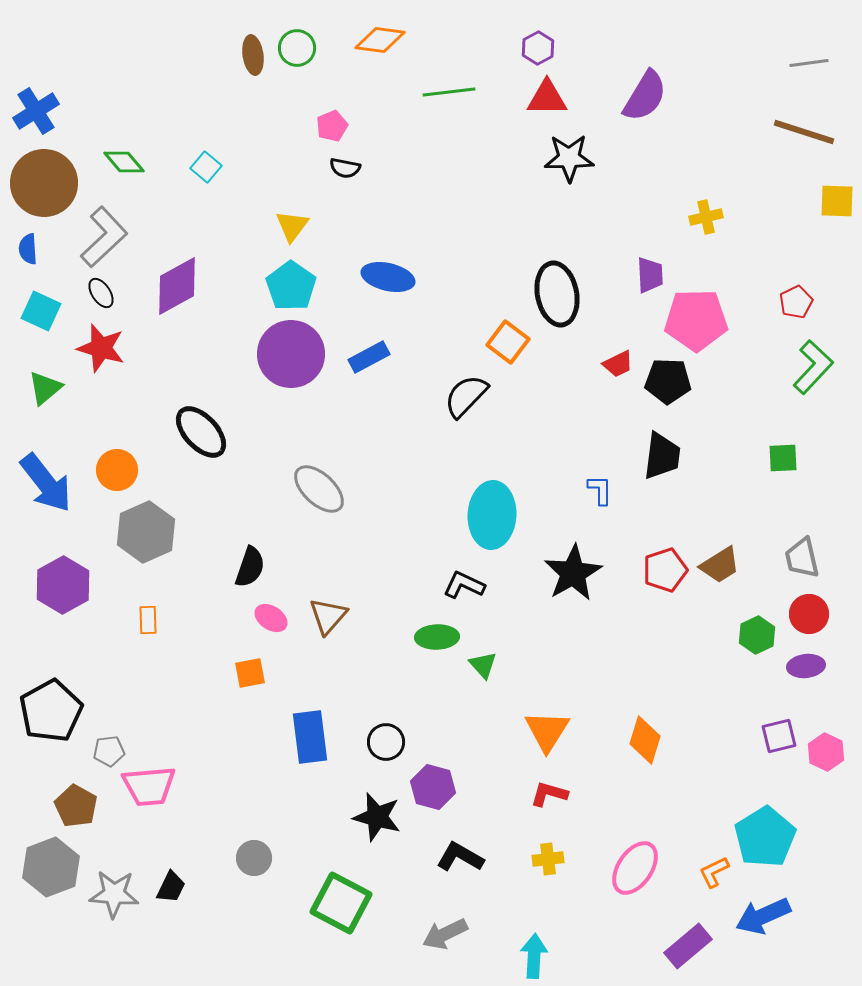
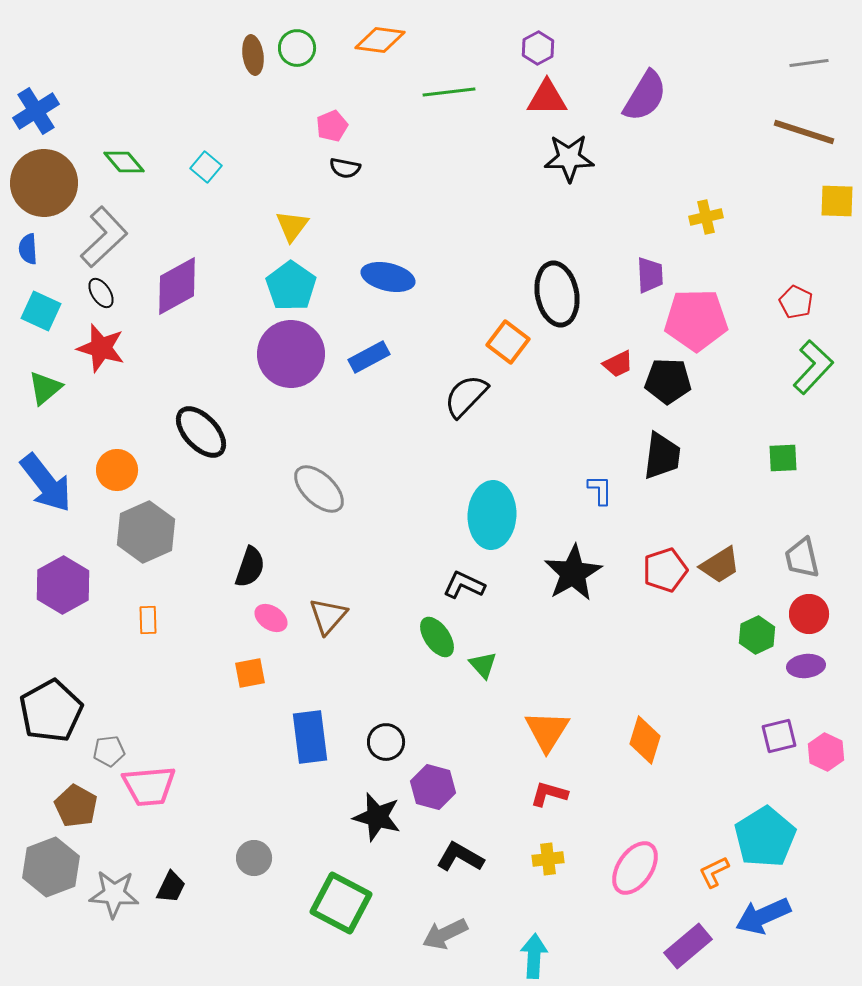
red pentagon at (796, 302): rotated 20 degrees counterclockwise
green ellipse at (437, 637): rotated 57 degrees clockwise
